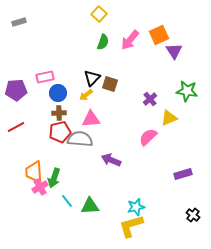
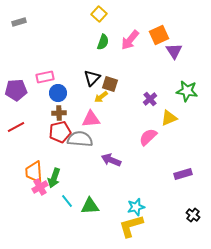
yellow arrow: moved 15 px right, 2 px down
